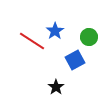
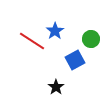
green circle: moved 2 px right, 2 px down
